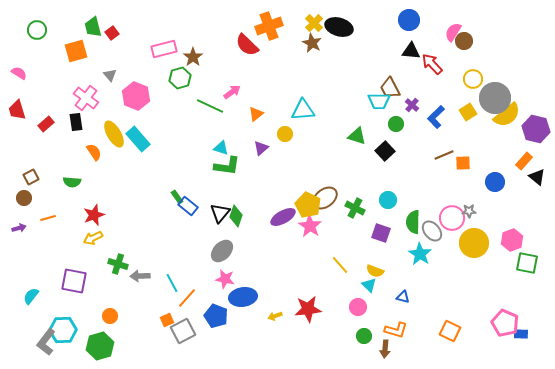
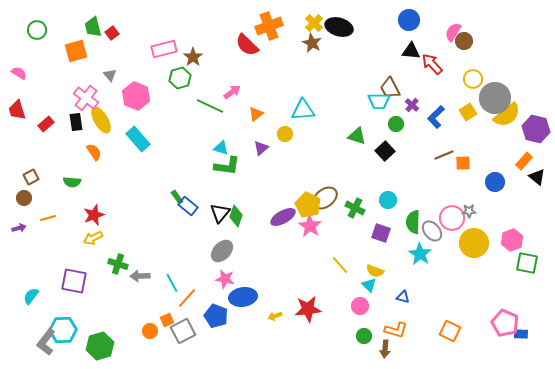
yellow ellipse at (114, 134): moved 13 px left, 14 px up
pink circle at (358, 307): moved 2 px right, 1 px up
orange circle at (110, 316): moved 40 px right, 15 px down
